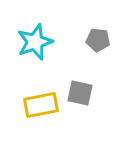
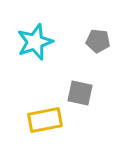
gray pentagon: moved 1 px down
yellow rectangle: moved 4 px right, 15 px down
